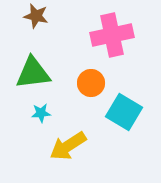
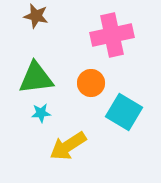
green triangle: moved 3 px right, 5 px down
